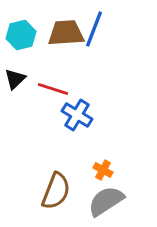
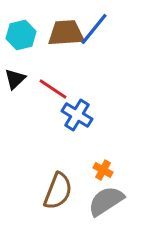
blue line: rotated 18 degrees clockwise
red line: rotated 16 degrees clockwise
brown semicircle: moved 2 px right
